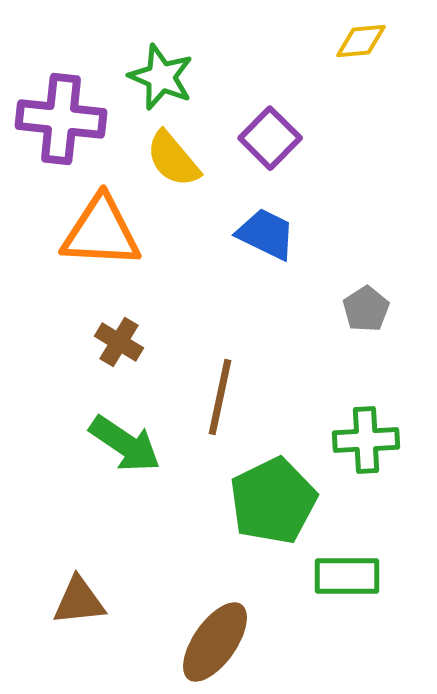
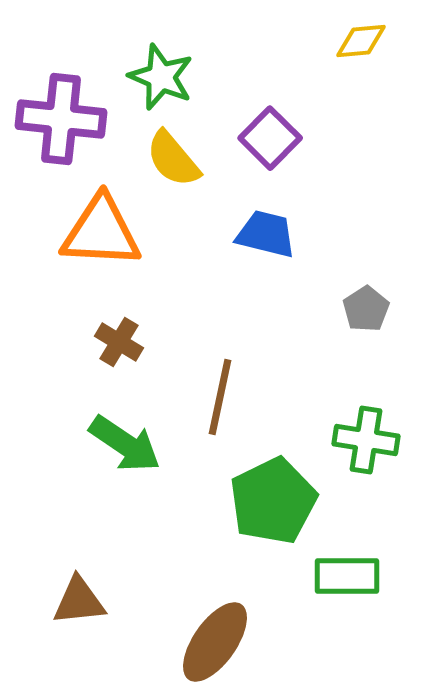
blue trapezoid: rotated 12 degrees counterclockwise
green cross: rotated 12 degrees clockwise
